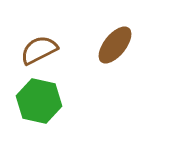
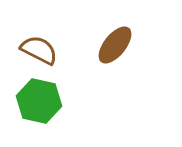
brown semicircle: rotated 54 degrees clockwise
